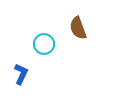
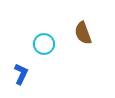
brown semicircle: moved 5 px right, 5 px down
